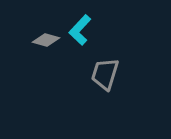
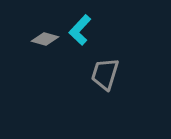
gray diamond: moved 1 px left, 1 px up
